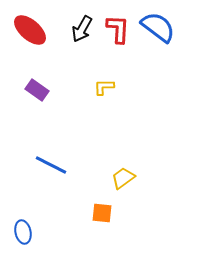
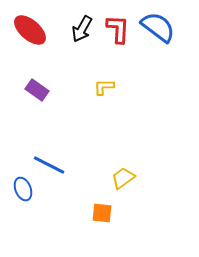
blue line: moved 2 px left
blue ellipse: moved 43 px up; rotated 10 degrees counterclockwise
